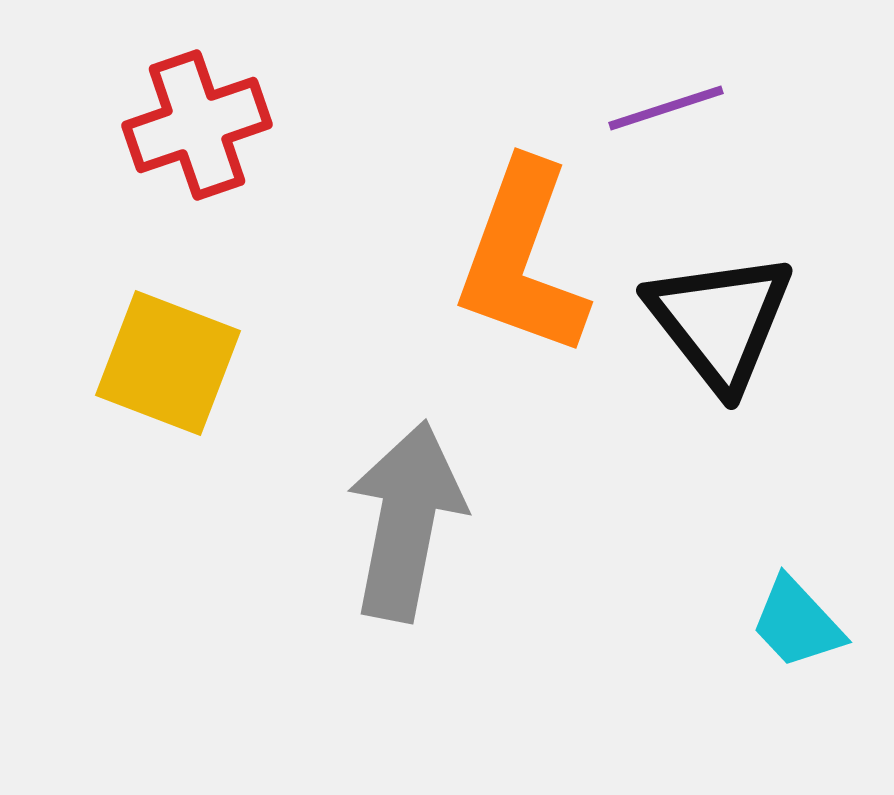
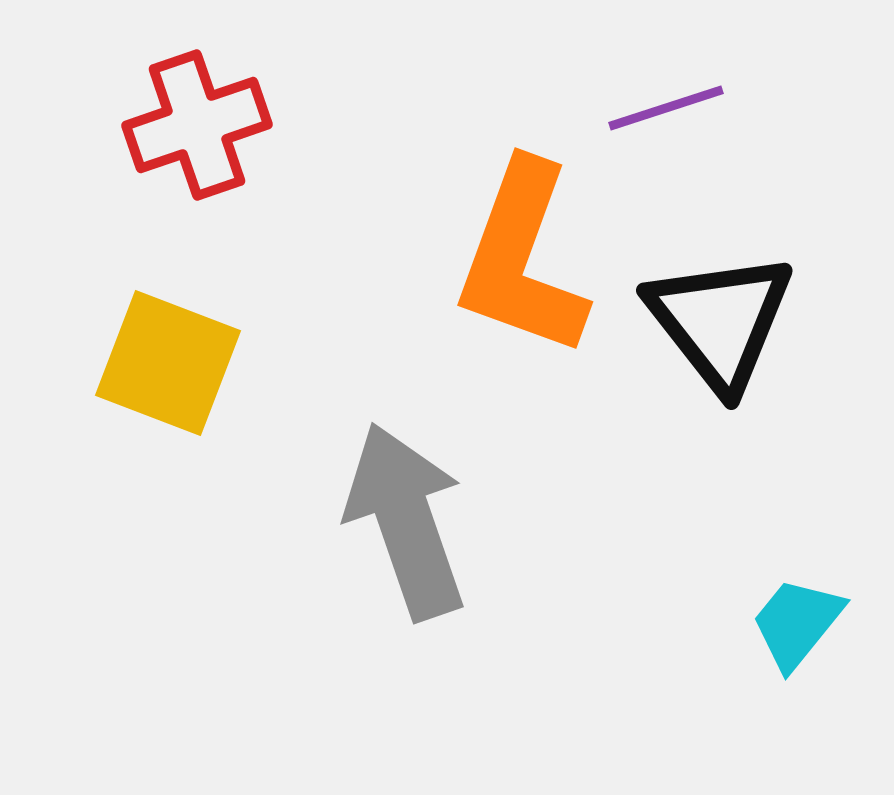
gray arrow: rotated 30 degrees counterclockwise
cyan trapezoid: rotated 82 degrees clockwise
